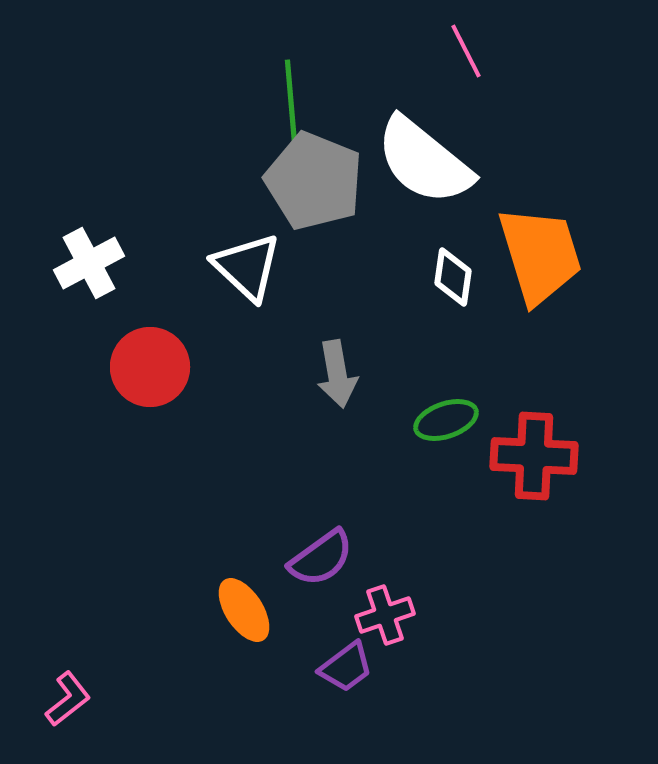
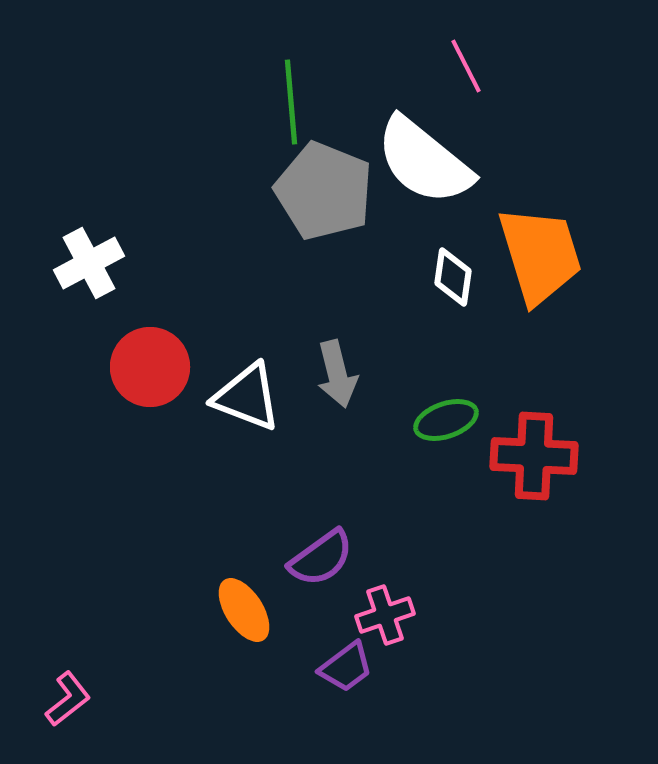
pink line: moved 15 px down
gray pentagon: moved 10 px right, 10 px down
white triangle: moved 130 px down; rotated 22 degrees counterclockwise
gray arrow: rotated 4 degrees counterclockwise
